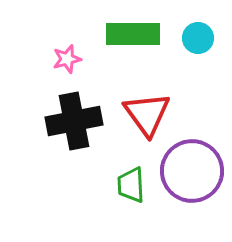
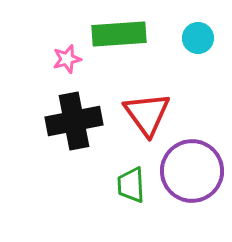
green rectangle: moved 14 px left; rotated 4 degrees counterclockwise
